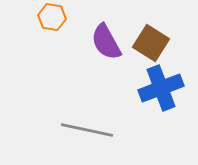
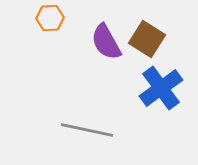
orange hexagon: moved 2 px left, 1 px down; rotated 12 degrees counterclockwise
brown square: moved 4 px left, 4 px up
blue cross: rotated 15 degrees counterclockwise
